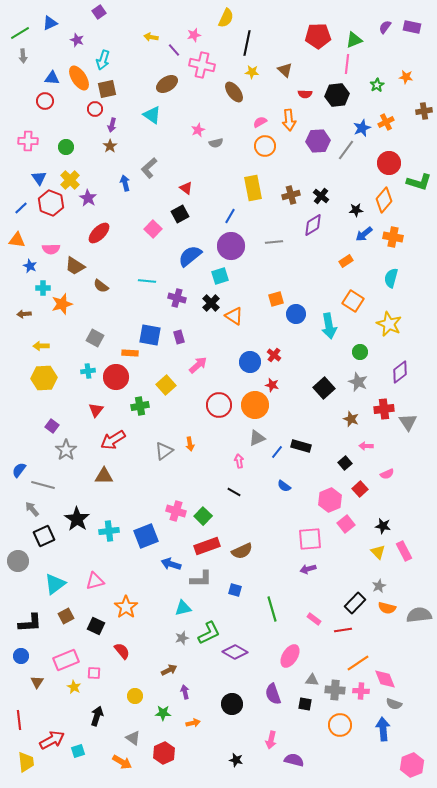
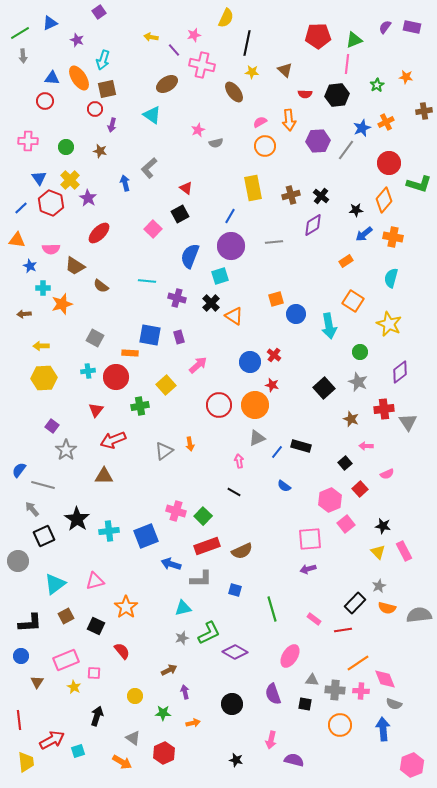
brown star at (110, 146): moved 10 px left, 5 px down; rotated 24 degrees counterclockwise
green L-shape at (419, 182): moved 2 px down
blue semicircle at (190, 256): rotated 30 degrees counterclockwise
red arrow at (113, 440): rotated 10 degrees clockwise
